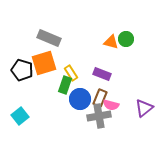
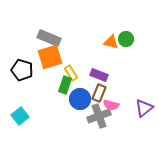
orange square: moved 6 px right, 6 px up
purple rectangle: moved 3 px left, 1 px down
brown rectangle: moved 1 px left, 5 px up
gray cross: rotated 10 degrees counterclockwise
